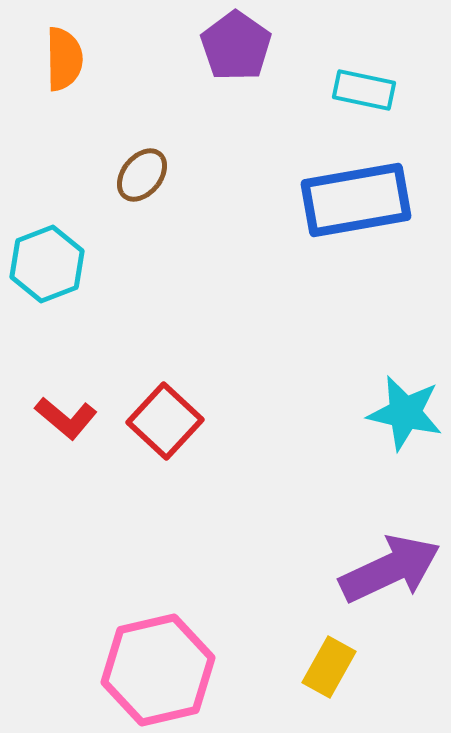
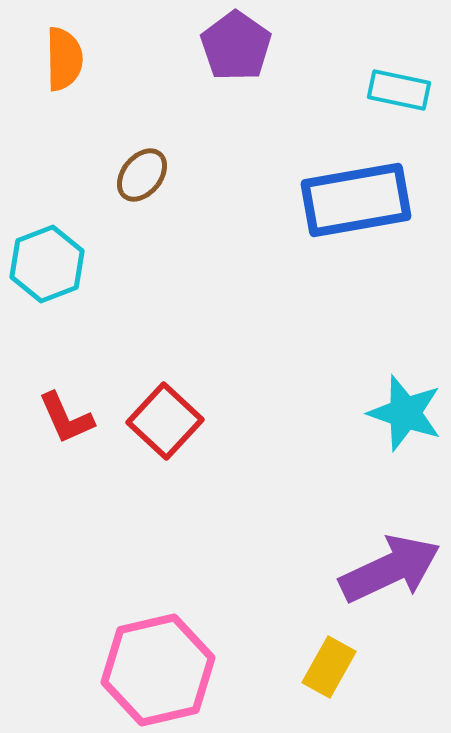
cyan rectangle: moved 35 px right
cyan star: rotated 6 degrees clockwise
red L-shape: rotated 26 degrees clockwise
